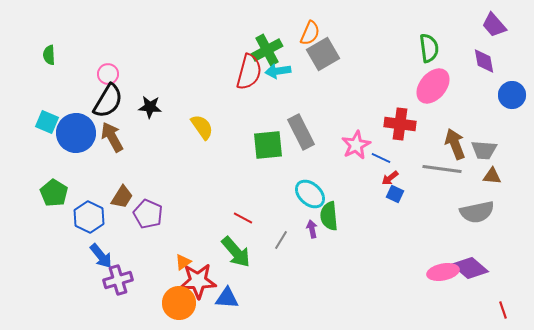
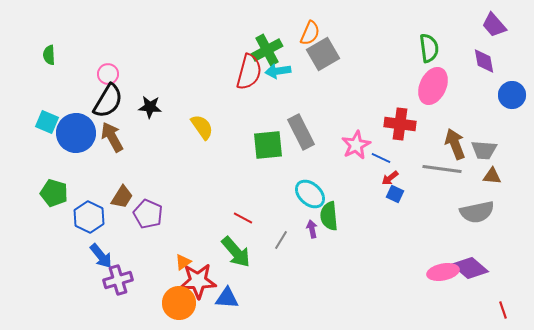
pink ellipse at (433, 86): rotated 15 degrees counterclockwise
green pentagon at (54, 193): rotated 16 degrees counterclockwise
